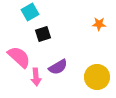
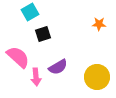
pink semicircle: moved 1 px left
